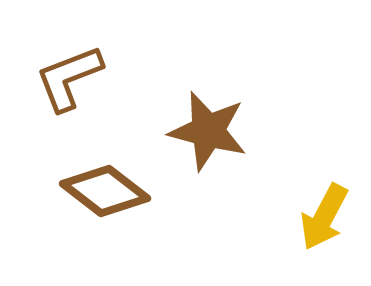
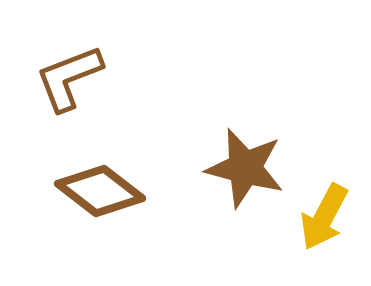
brown star: moved 37 px right, 37 px down
brown diamond: moved 5 px left
